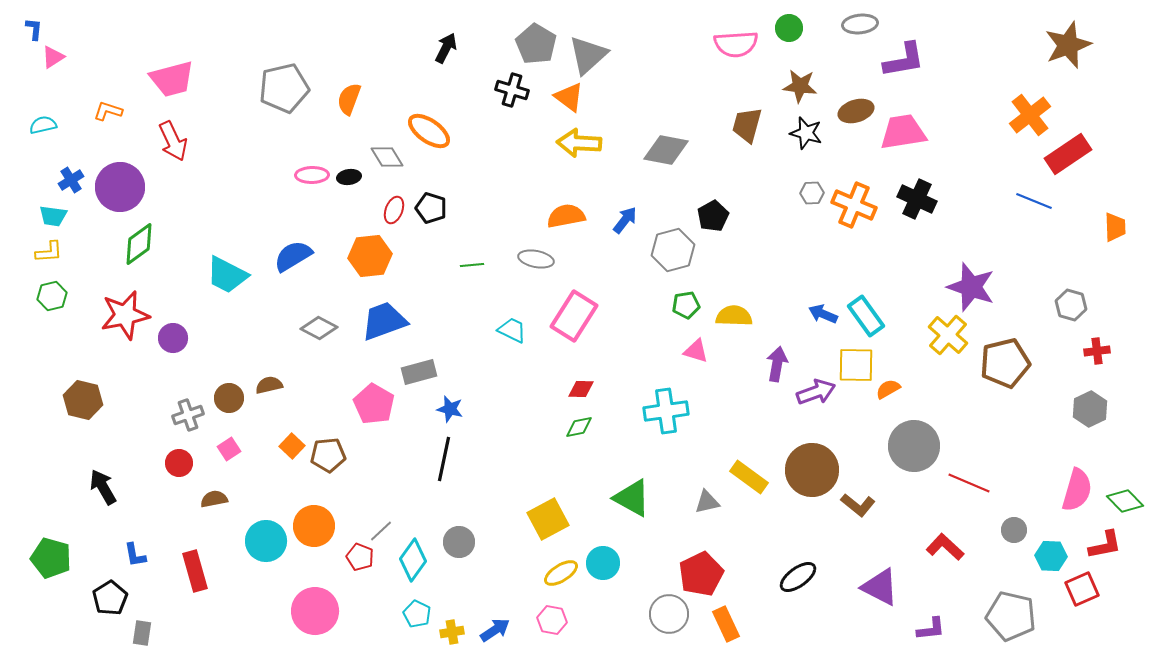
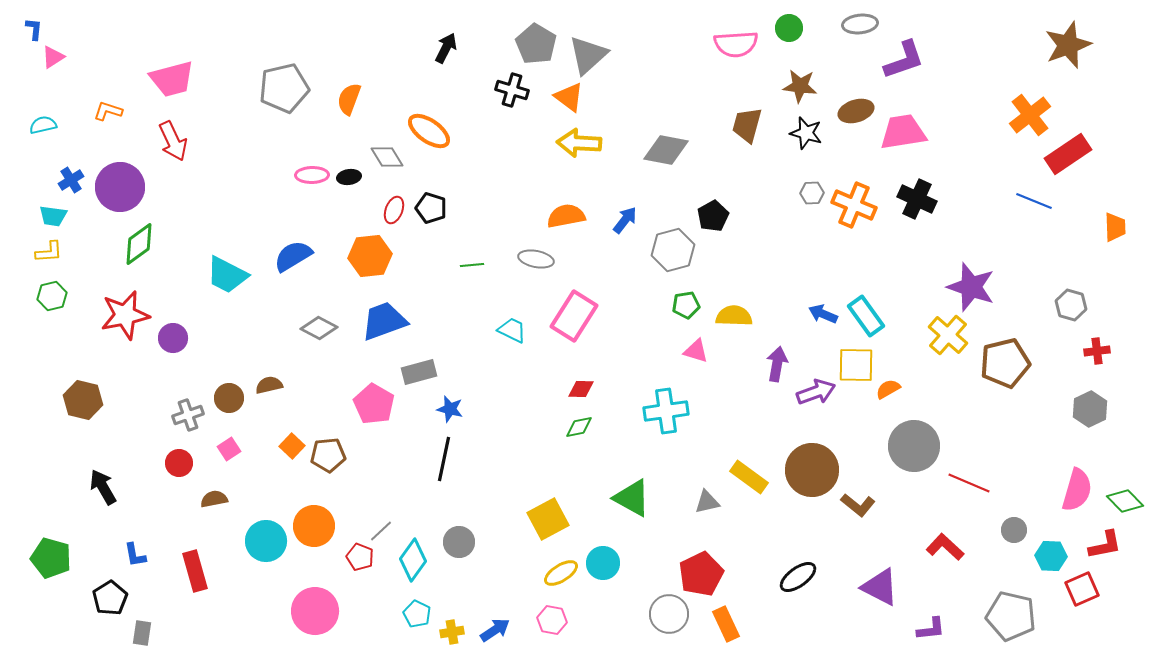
purple L-shape at (904, 60): rotated 9 degrees counterclockwise
